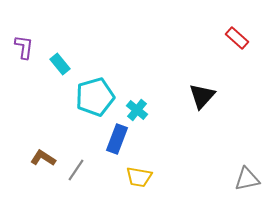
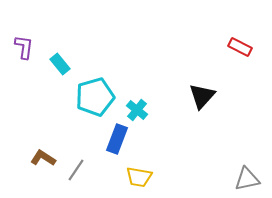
red rectangle: moved 3 px right, 9 px down; rotated 15 degrees counterclockwise
